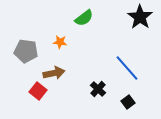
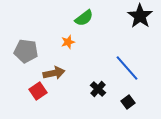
black star: moved 1 px up
orange star: moved 8 px right; rotated 24 degrees counterclockwise
red square: rotated 18 degrees clockwise
